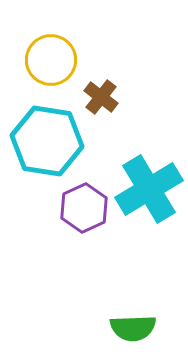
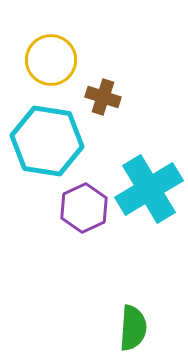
brown cross: moved 2 px right; rotated 20 degrees counterclockwise
green semicircle: rotated 84 degrees counterclockwise
